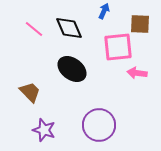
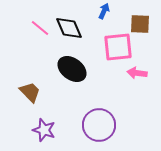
pink line: moved 6 px right, 1 px up
